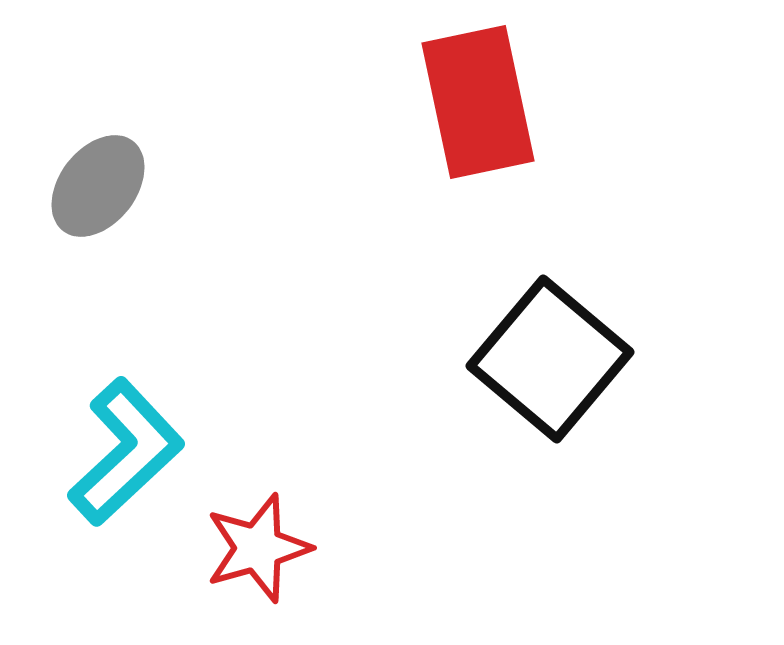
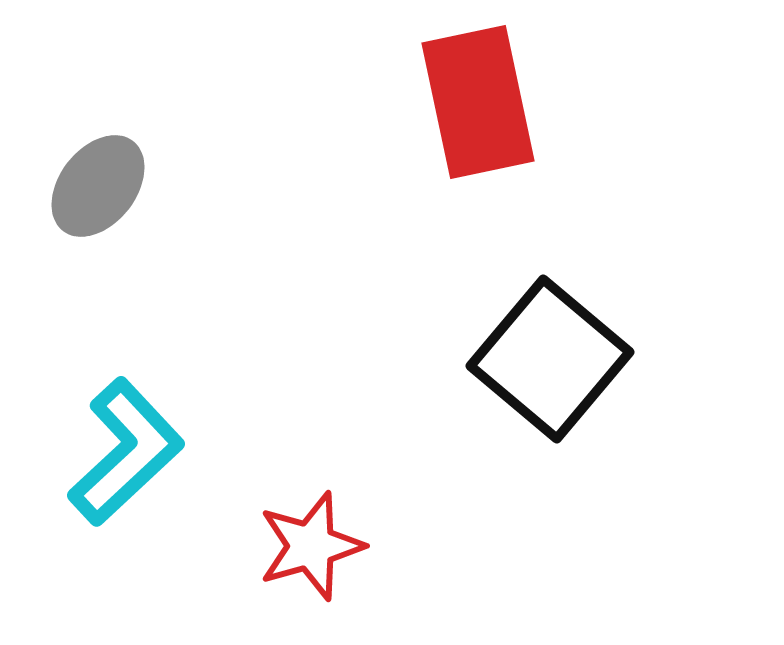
red star: moved 53 px right, 2 px up
